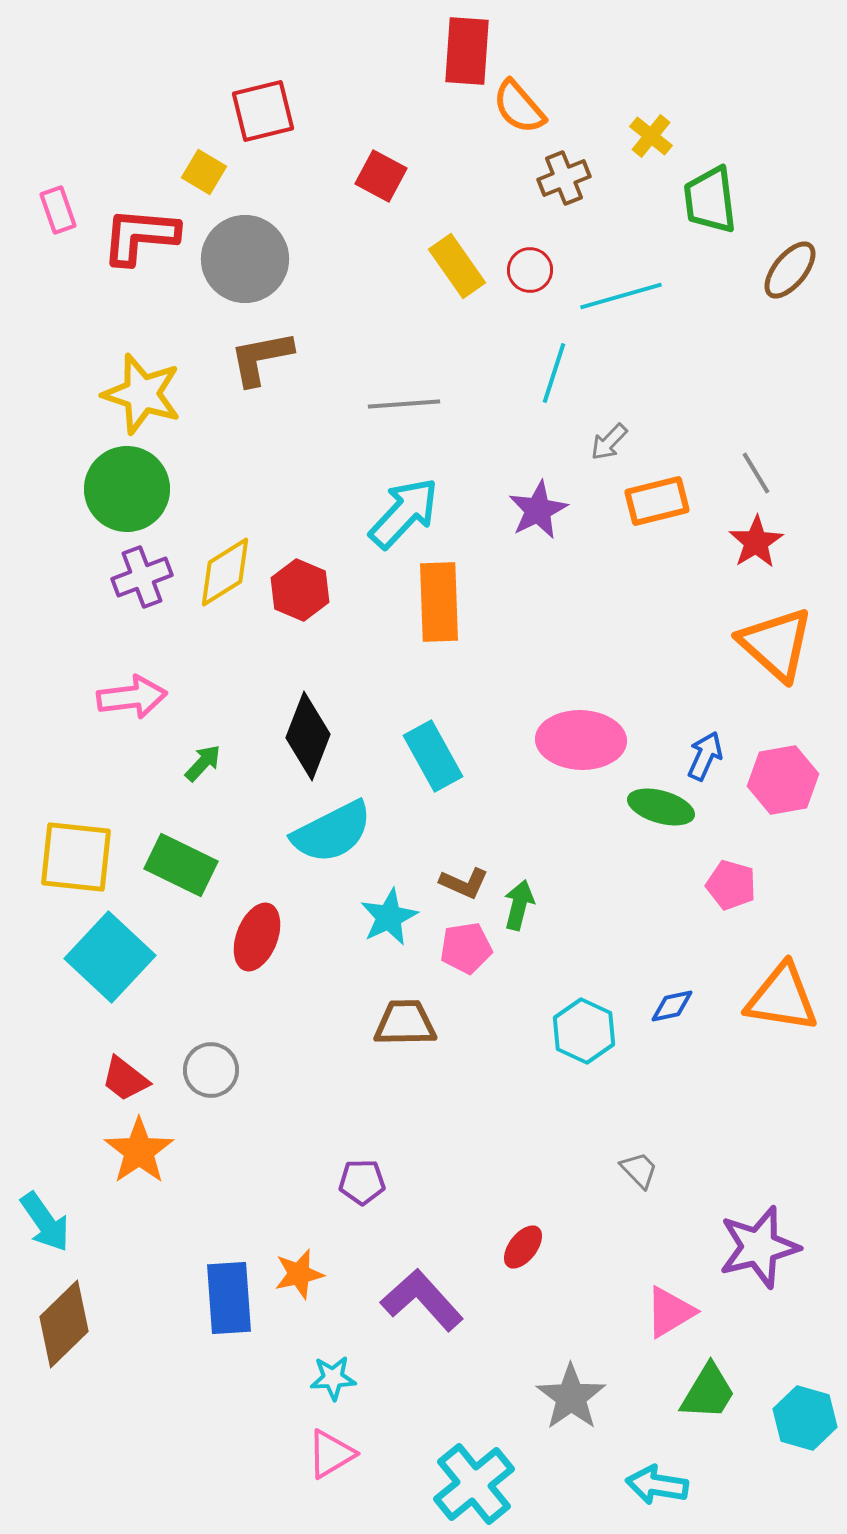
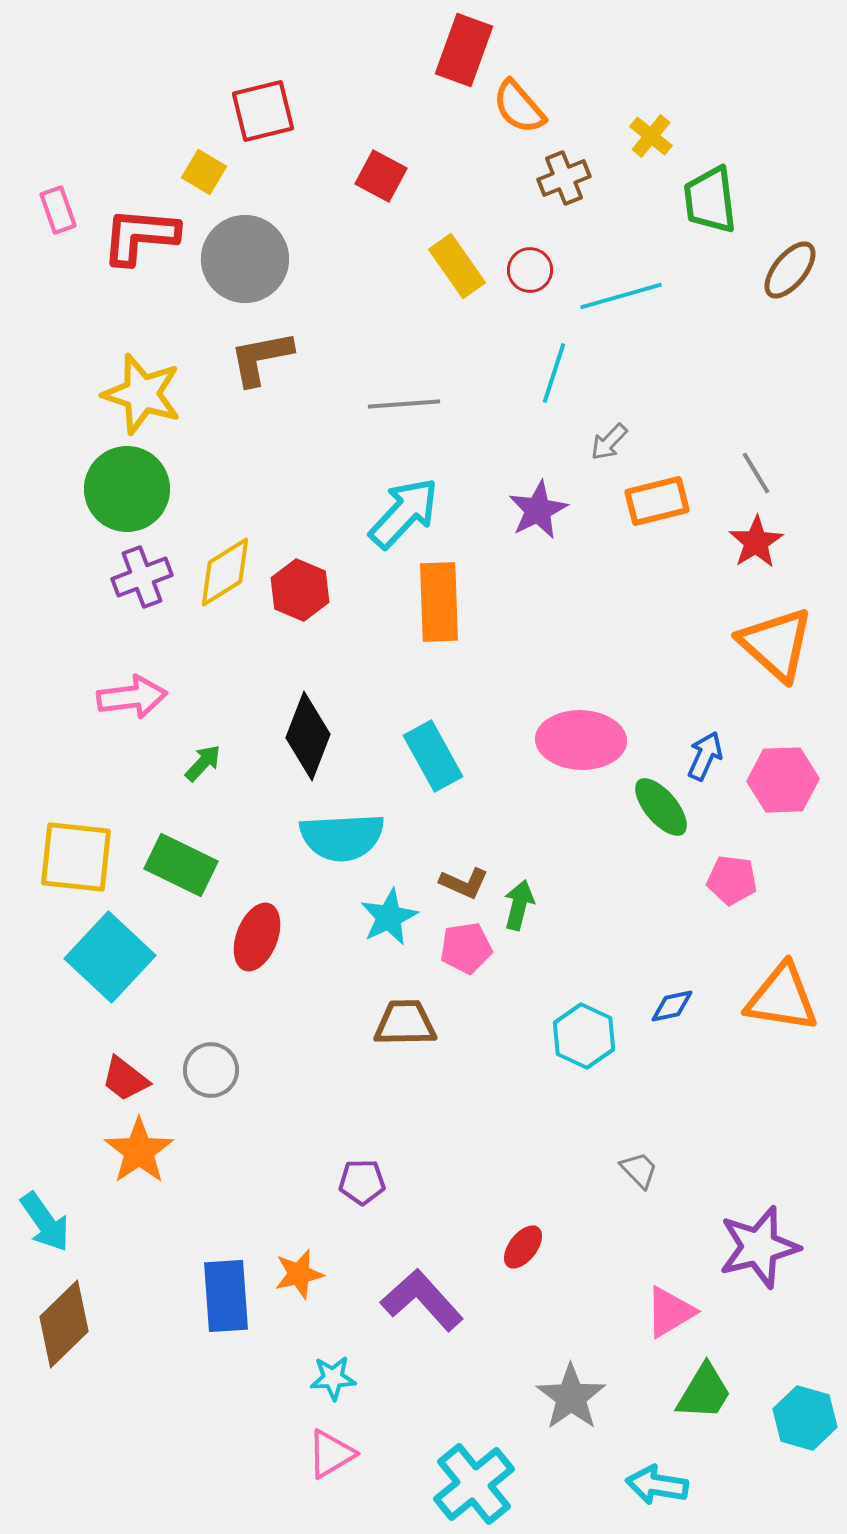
red rectangle at (467, 51): moved 3 px left, 1 px up; rotated 16 degrees clockwise
pink hexagon at (783, 780): rotated 8 degrees clockwise
green ellipse at (661, 807): rotated 34 degrees clockwise
cyan semicircle at (332, 832): moved 10 px right, 5 px down; rotated 24 degrees clockwise
pink pentagon at (731, 885): moved 1 px right, 5 px up; rotated 9 degrees counterclockwise
cyan hexagon at (584, 1031): moved 5 px down
blue rectangle at (229, 1298): moved 3 px left, 2 px up
green trapezoid at (708, 1392): moved 4 px left
